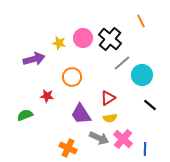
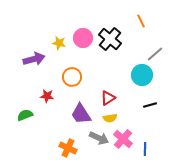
gray line: moved 33 px right, 9 px up
black line: rotated 56 degrees counterclockwise
